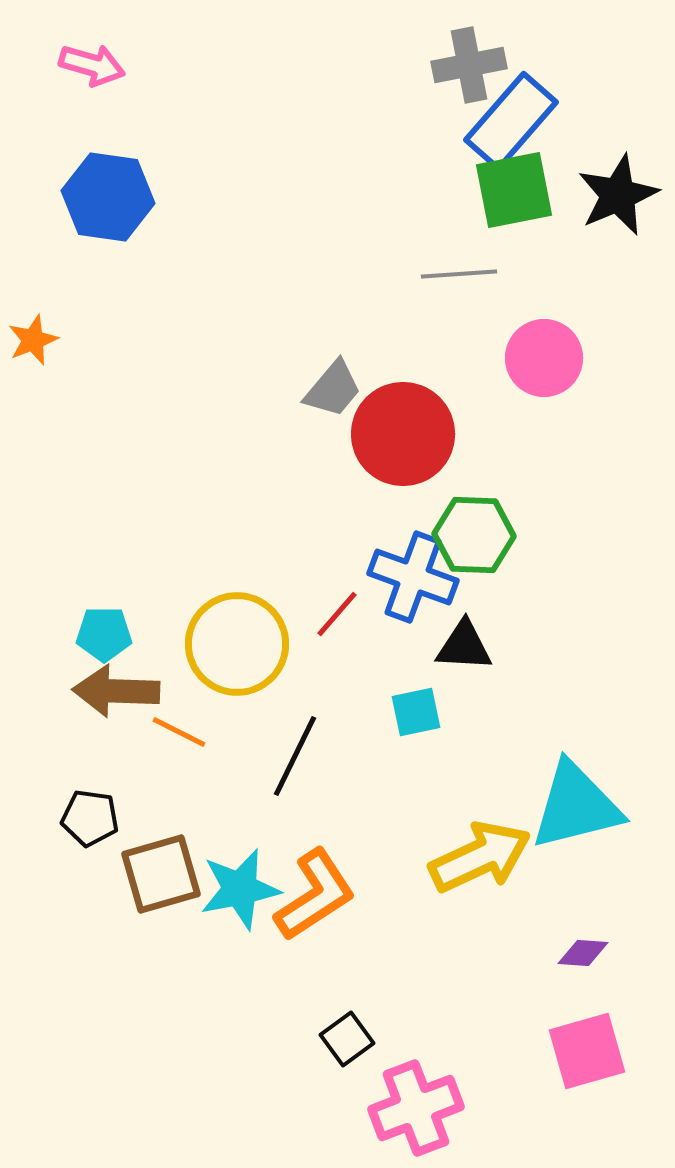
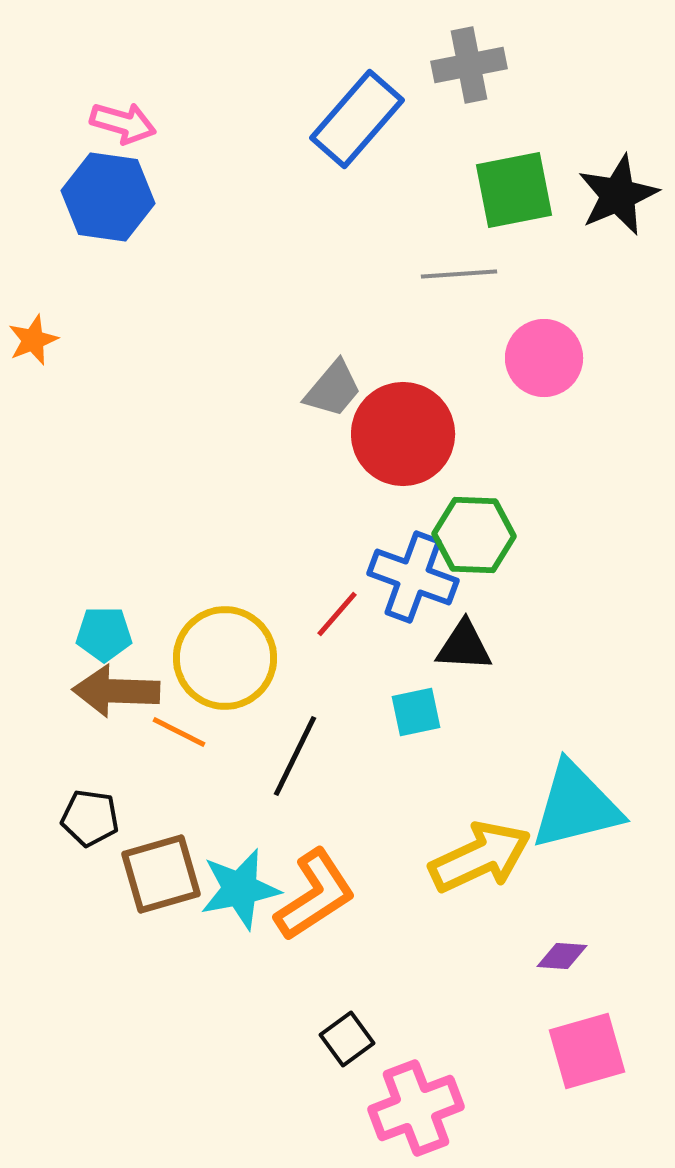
pink arrow: moved 31 px right, 58 px down
blue rectangle: moved 154 px left, 2 px up
yellow circle: moved 12 px left, 14 px down
purple diamond: moved 21 px left, 3 px down
